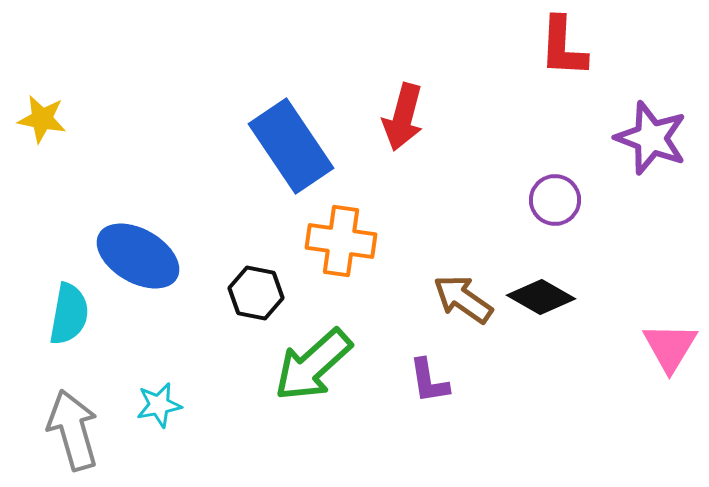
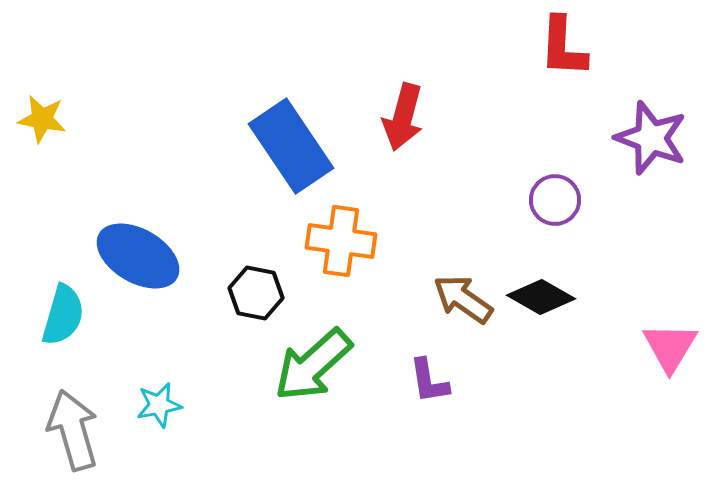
cyan semicircle: moved 6 px left, 1 px down; rotated 6 degrees clockwise
